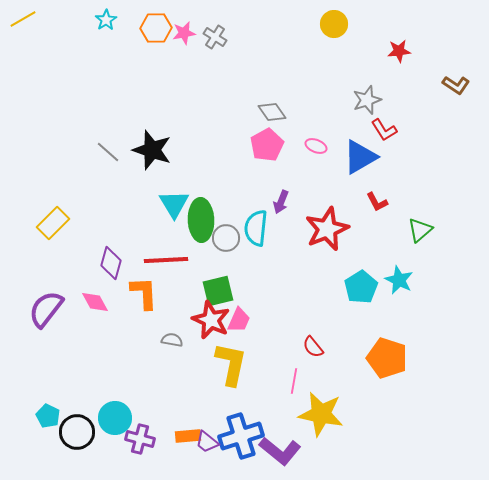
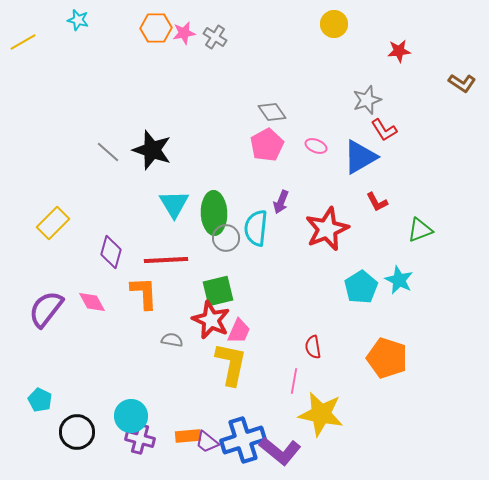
yellow line at (23, 19): moved 23 px down
cyan star at (106, 20): moved 28 px left; rotated 25 degrees counterclockwise
brown L-shape at (456, 85): moved 6 px right, 2 px up
green ellipse at (201, 220): moved 13 px right, 7 px up
green triangle at (420, 230): rotated 20 degrees clockwise
purple diamond at (111, 263): moved 11 px up
pink diamond at (95, 302): moved 3 px left
pink trapezoid at (239, 320): moved 11 px down
red semicircle at (313, 347): rotated 30 degrees clockwise
cyan pentagon at (48, 416): moved 8 px left, 16 px up
cyan circle at (115, 418): moved 16 px right, 2 px up
blue cross at (241, 436): moved 2 px right, 4 px down
